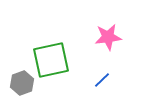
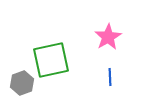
pink star: rotated 24 degrees counterclockwise
blue line: moved 8 px right, 3 px up; rotated 48 degrees counterclockwise
